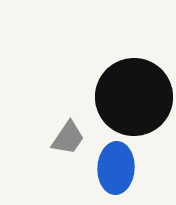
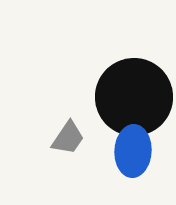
blue ellipse: moved 17 px right, 17 px up
